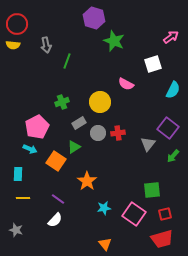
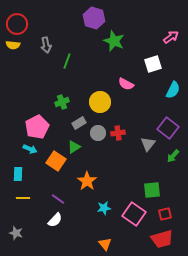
gray star: moved 3 px down
